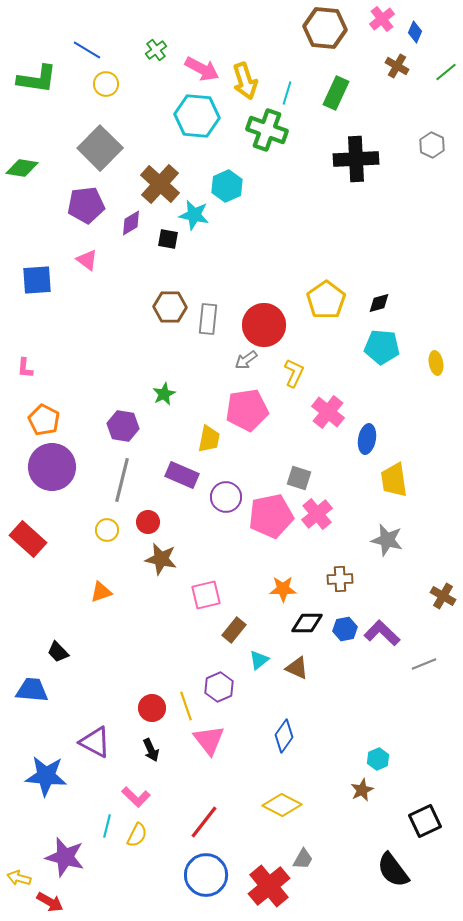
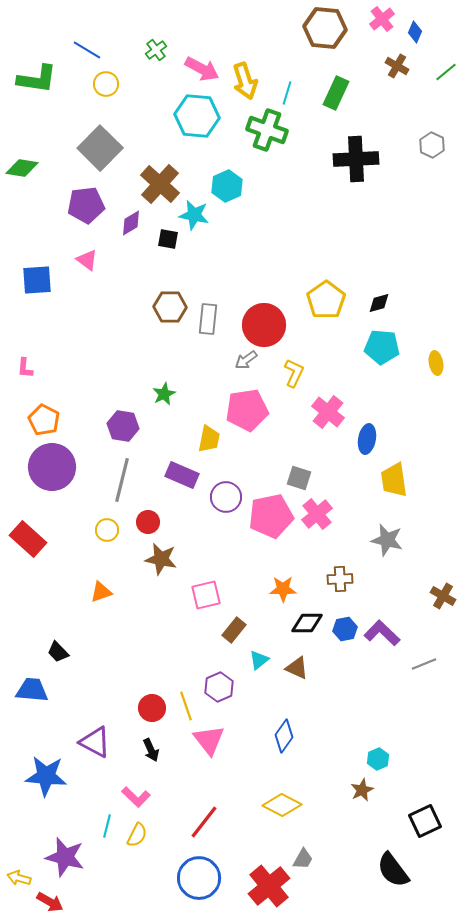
blue circle at (206, 875): moved 7 px left, 3 px down
